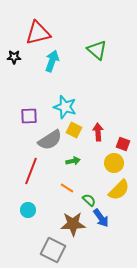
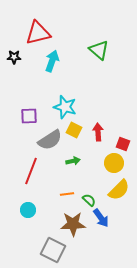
green triangle: moved 2 px right
orange line: moved 6 px down; rotated 40 degrees counterclockwise
